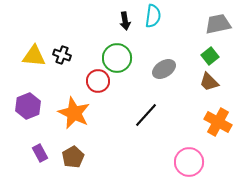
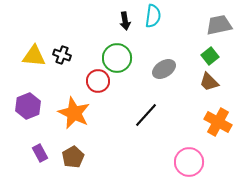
gray trapezoid: moved 1 px right, 1 px down
